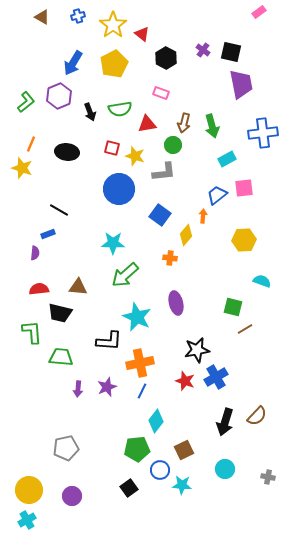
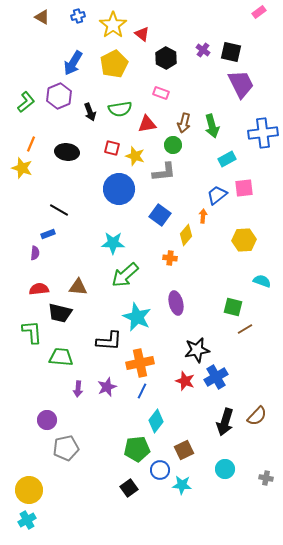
purple trapezoid at (241, 84): rotated 16 degrees counterclockwise
gray cross at (268, 477): moved 2 px left, 1 px down
purple circle at (72, 496): moved 25 px left, 76 px up
